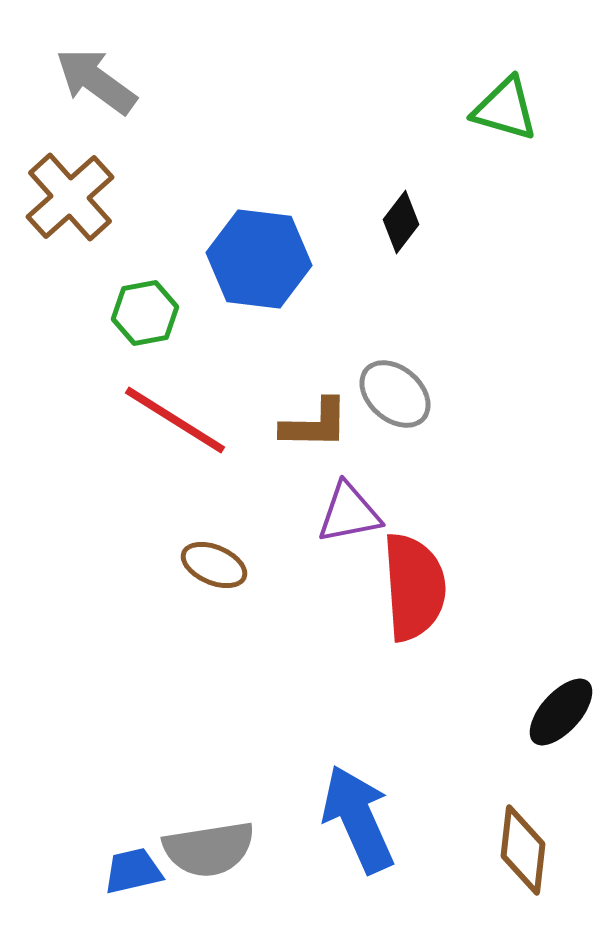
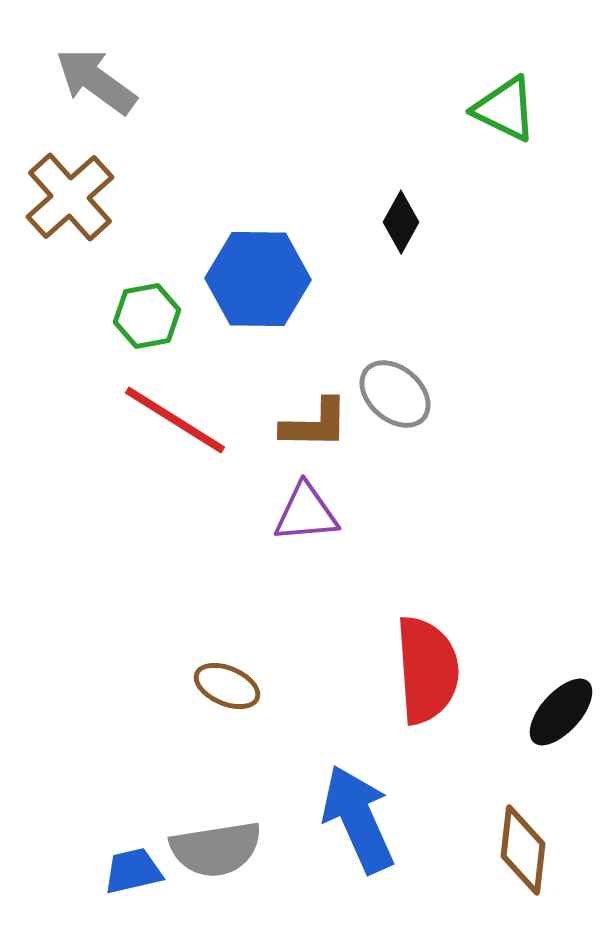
green triangle: rotated 10 degrees clockwise
black diamond: rotated 8 degrees counterclockwise
blue hexagon: moved 1 px left, 20 px down; rotated 6 degrees counterclockwise
green hexagon: moved 2 px right, 3 px down
purple triangle: moved 43 px left; rotated 6 degrees clockwise
brown ellipse: moved 13 px right, 121 px down
red semicircle: moved 13 px right, 83 px down
gray semicircle: moved 7 px right
